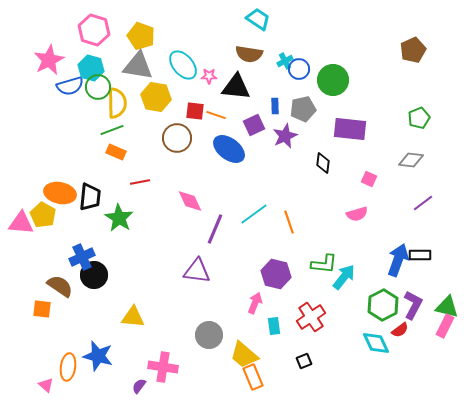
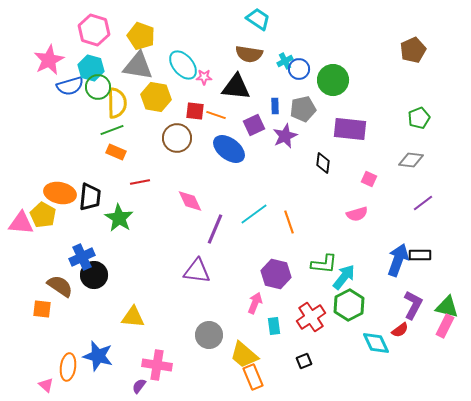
pink star at (209, 76): moved 5 px left, 1 px down
green hexagon at (383, 305): moved 34 px left
pink cross at (163, 367): moved 6 px left, 2 px up
